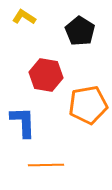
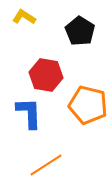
orange pentagon: rotated 24 degrees clockwise
blue L-shape: moved 6 px right, 9 px up
orange line: rotated 32 degrees counterclockwise
